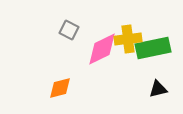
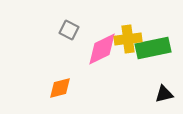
black triangle: moved 6 px right, 5 px down
